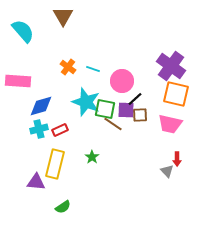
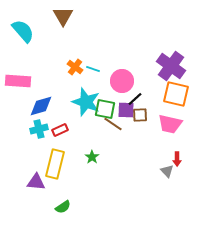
orange cross: moved 7 px right
